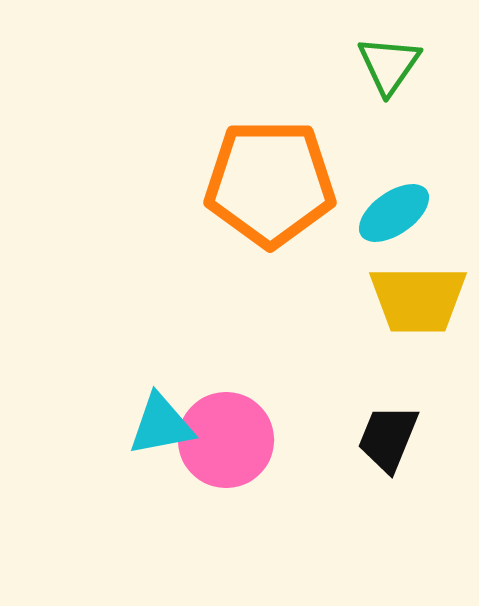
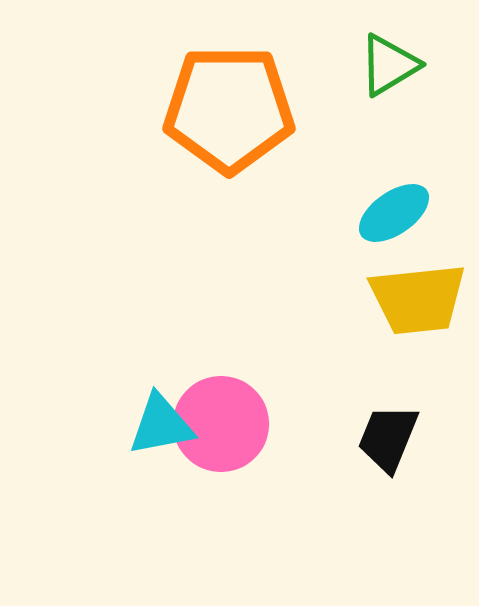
green triangle: rotated 24 degrees clockwise
orange pentagon: moved 41 px left, 74 px up
yellow trapezoid: rotated 6 degrees counterclockwise
pink circle: moved 5 px left, 16 px up
